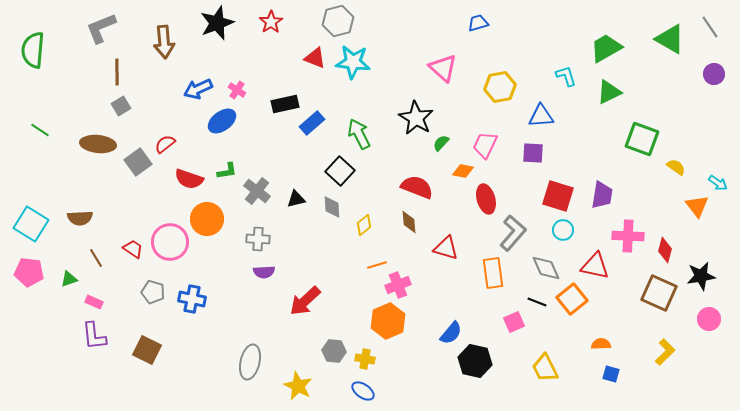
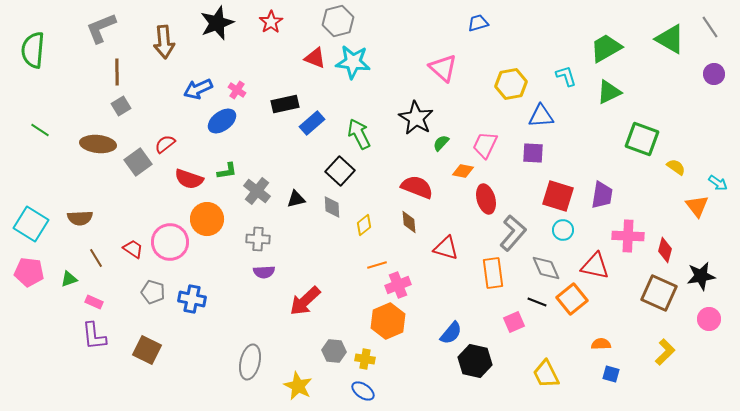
yellow hexagon at (500, 87): moved 11 px right, 3 px up
yellow trapezoid at (545, 368): moved 1 px right, 6 px down
